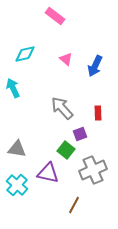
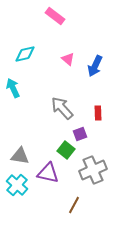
pink triangle: moved 2 px right
gray triangle: moved 3 px right, 7 px down
